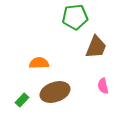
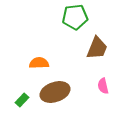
brown trapezoid: moved 1 px right, 1 px down
